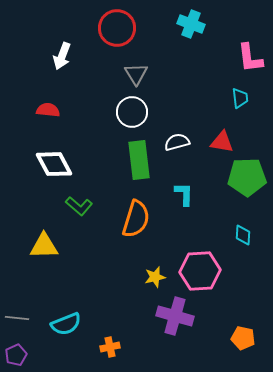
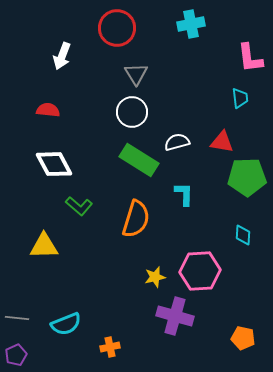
cyan cross: rotated 32 degrees counterclockwise
green rectangle: rotated 51 degrees counterclockwise
